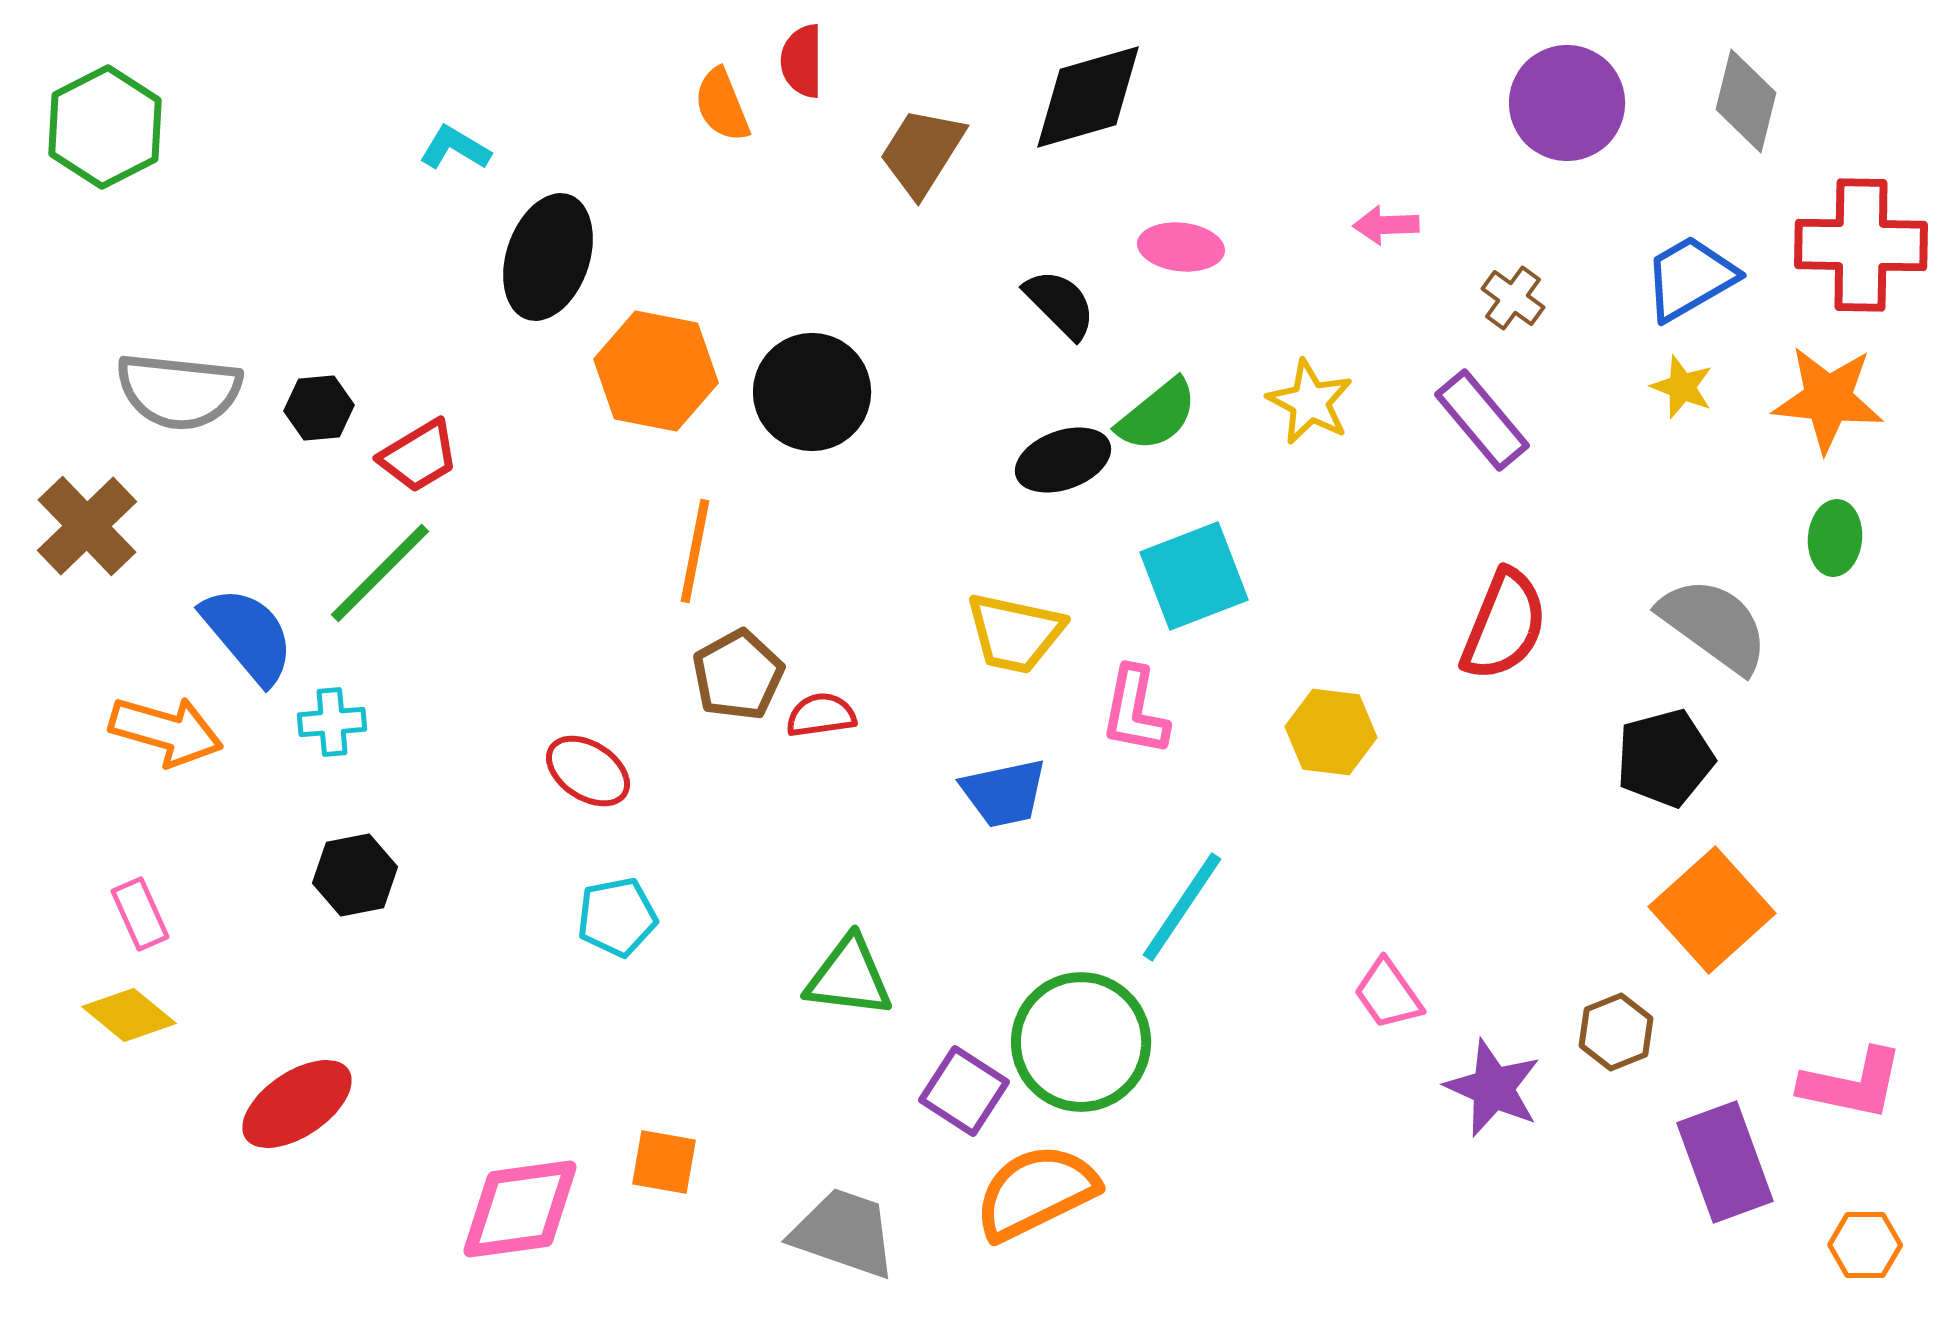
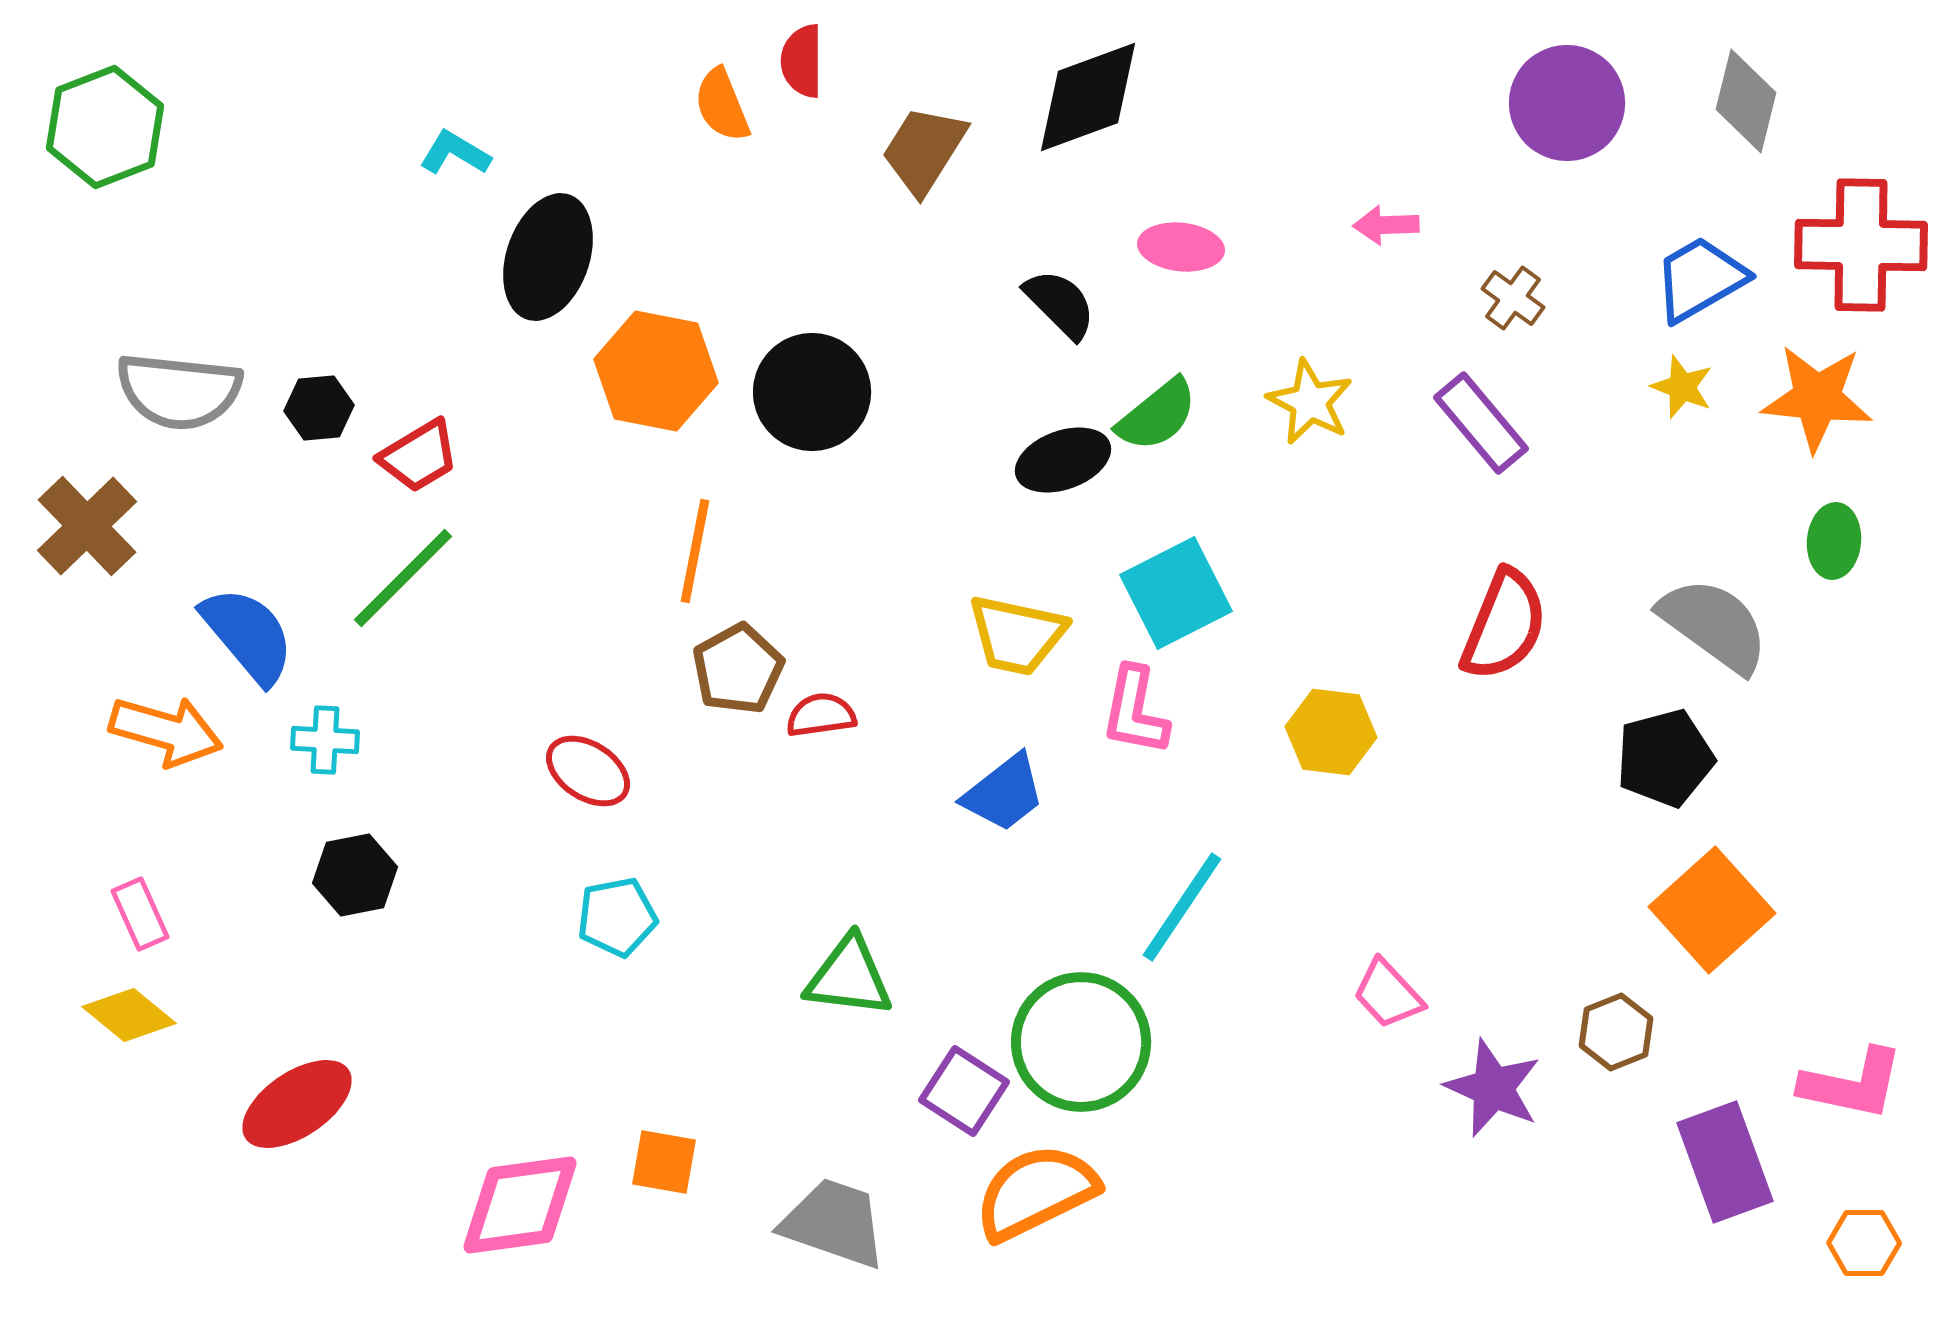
black diamond at (1088, 97): rotated 4 degrees counterclockwise
green hexagon at (105, 127): rotated 6 degrees clockwise
cyan L-shape at (455, 148): moved 5 px down
brown trapezoid at (922, 152): moved 2 px right, 2 px up
blue trapezoid at (1690, 278): moved 10 px right, 1 px down
orange star at (1828, 399): moved 11 px left, 1 px up
purple rectangle at (1482, 420): moved 1 px left, 3 px down
green ellipse at (1835, 538): moved 1 px left, 3 px down
green line at (380, 573): moved 23 px right, 5 px down
cyan square at (1194, 576): moved 18 px left, 17 px down; rotated 6 degrees counterclockwise
yellow trapezoid at (1015, 633): moved 2 px right, 2 px down
brown pentagon at (738, 675): moved 6 px up
cyan cross at (332, 722): moved 7 px left, 18 px down; rotated 8 degrees clockwise
blue trapezoid at (1004, 793): rotated 26 degrees counterclockwise
pink trapezoid at (1388, 994): rotated 8 degrees counterclockwise
pink diamond at (520, 1209): moved 4 px up
gray trapezoid at (844, 1233): moved 10 px left, 10 px up
orange hexagon at (1865, 1245): moved 1 px left, 2 px up
